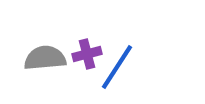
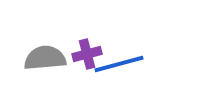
blue line: moved 2 px right, 3 px up; rotated 42 degrees clockwise
